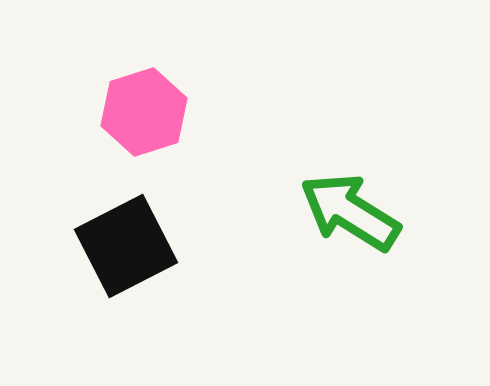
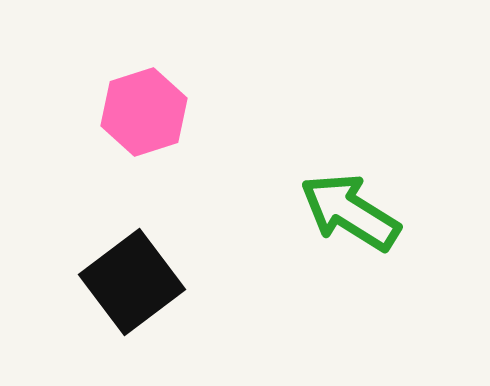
black square: moved 6 px right, 36 px down; rotated 10 degrees counterclockwise
